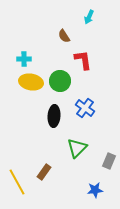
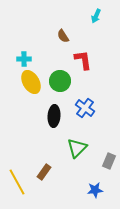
cyan arrow: moved 7 px right, 1 px up
brown semicircle: moved 1 px left
yellow ellipse: rotated 50 degrees clockwise
